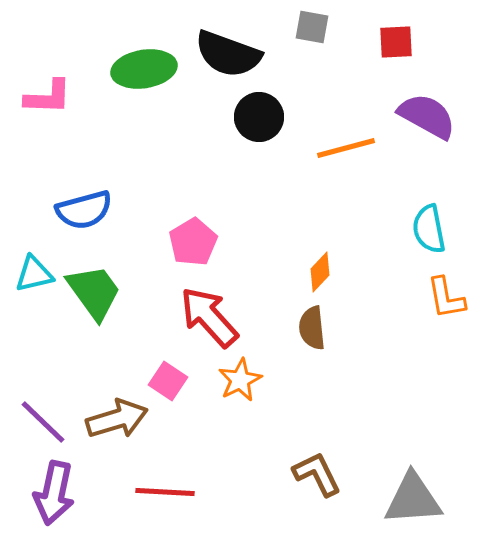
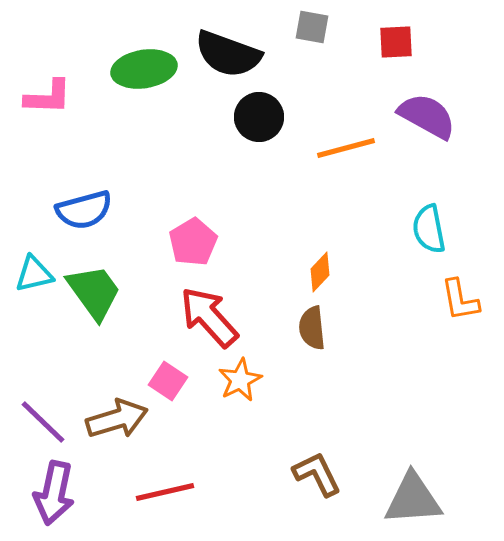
orange L-shape: moved 14 px right, 2 px down
red line: rotated 16 degrees counterclockwise
